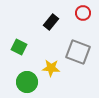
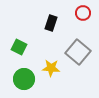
black rectangle: moved 1 px down; rotated 21 degrees counterclockwise
gray square: rotated 20 degrees clockwise
green circle: moved 3 px left, 3 px up
